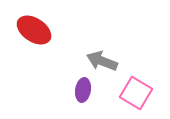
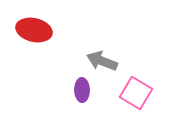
red ellipse: rotated 20 degrees counterclockwise
purple ellipse: moved 1 px left; rotated 10 degrees counterclockwise
